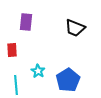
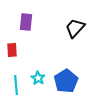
black trapezoid: rotated 110 degrees clockwise
cyan star: moved 7 px down
blue pentagon: moved 2 px left, 1 px down
